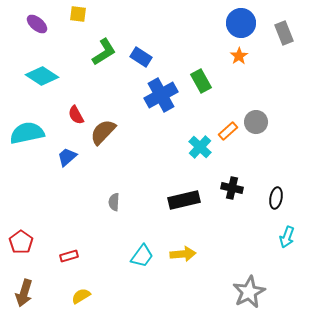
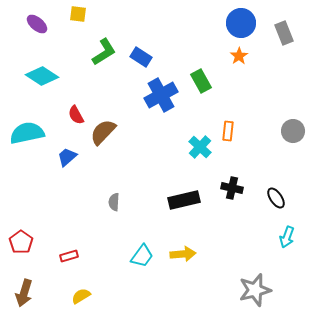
gray circle: moved 37 px right, 9 px down
orange rectangle: rotated 42 degrees counterclockwise
black ellipse: rotated 45 degrees counterclockwise
gray star: moved 6 px right, 2 px up; rotated 12 degrees clockwise
